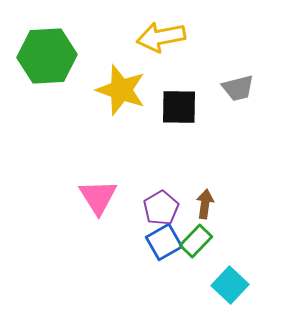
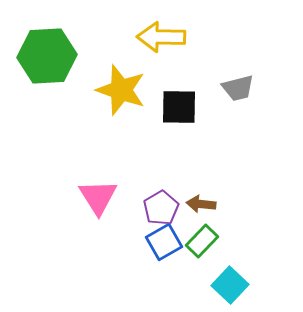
yellow arrow: rotated 12 degrees clockwise
brown arrow: moved 4 px left; rotated 92 degrees counterclockwise
green rectangle: moved 6 px right
